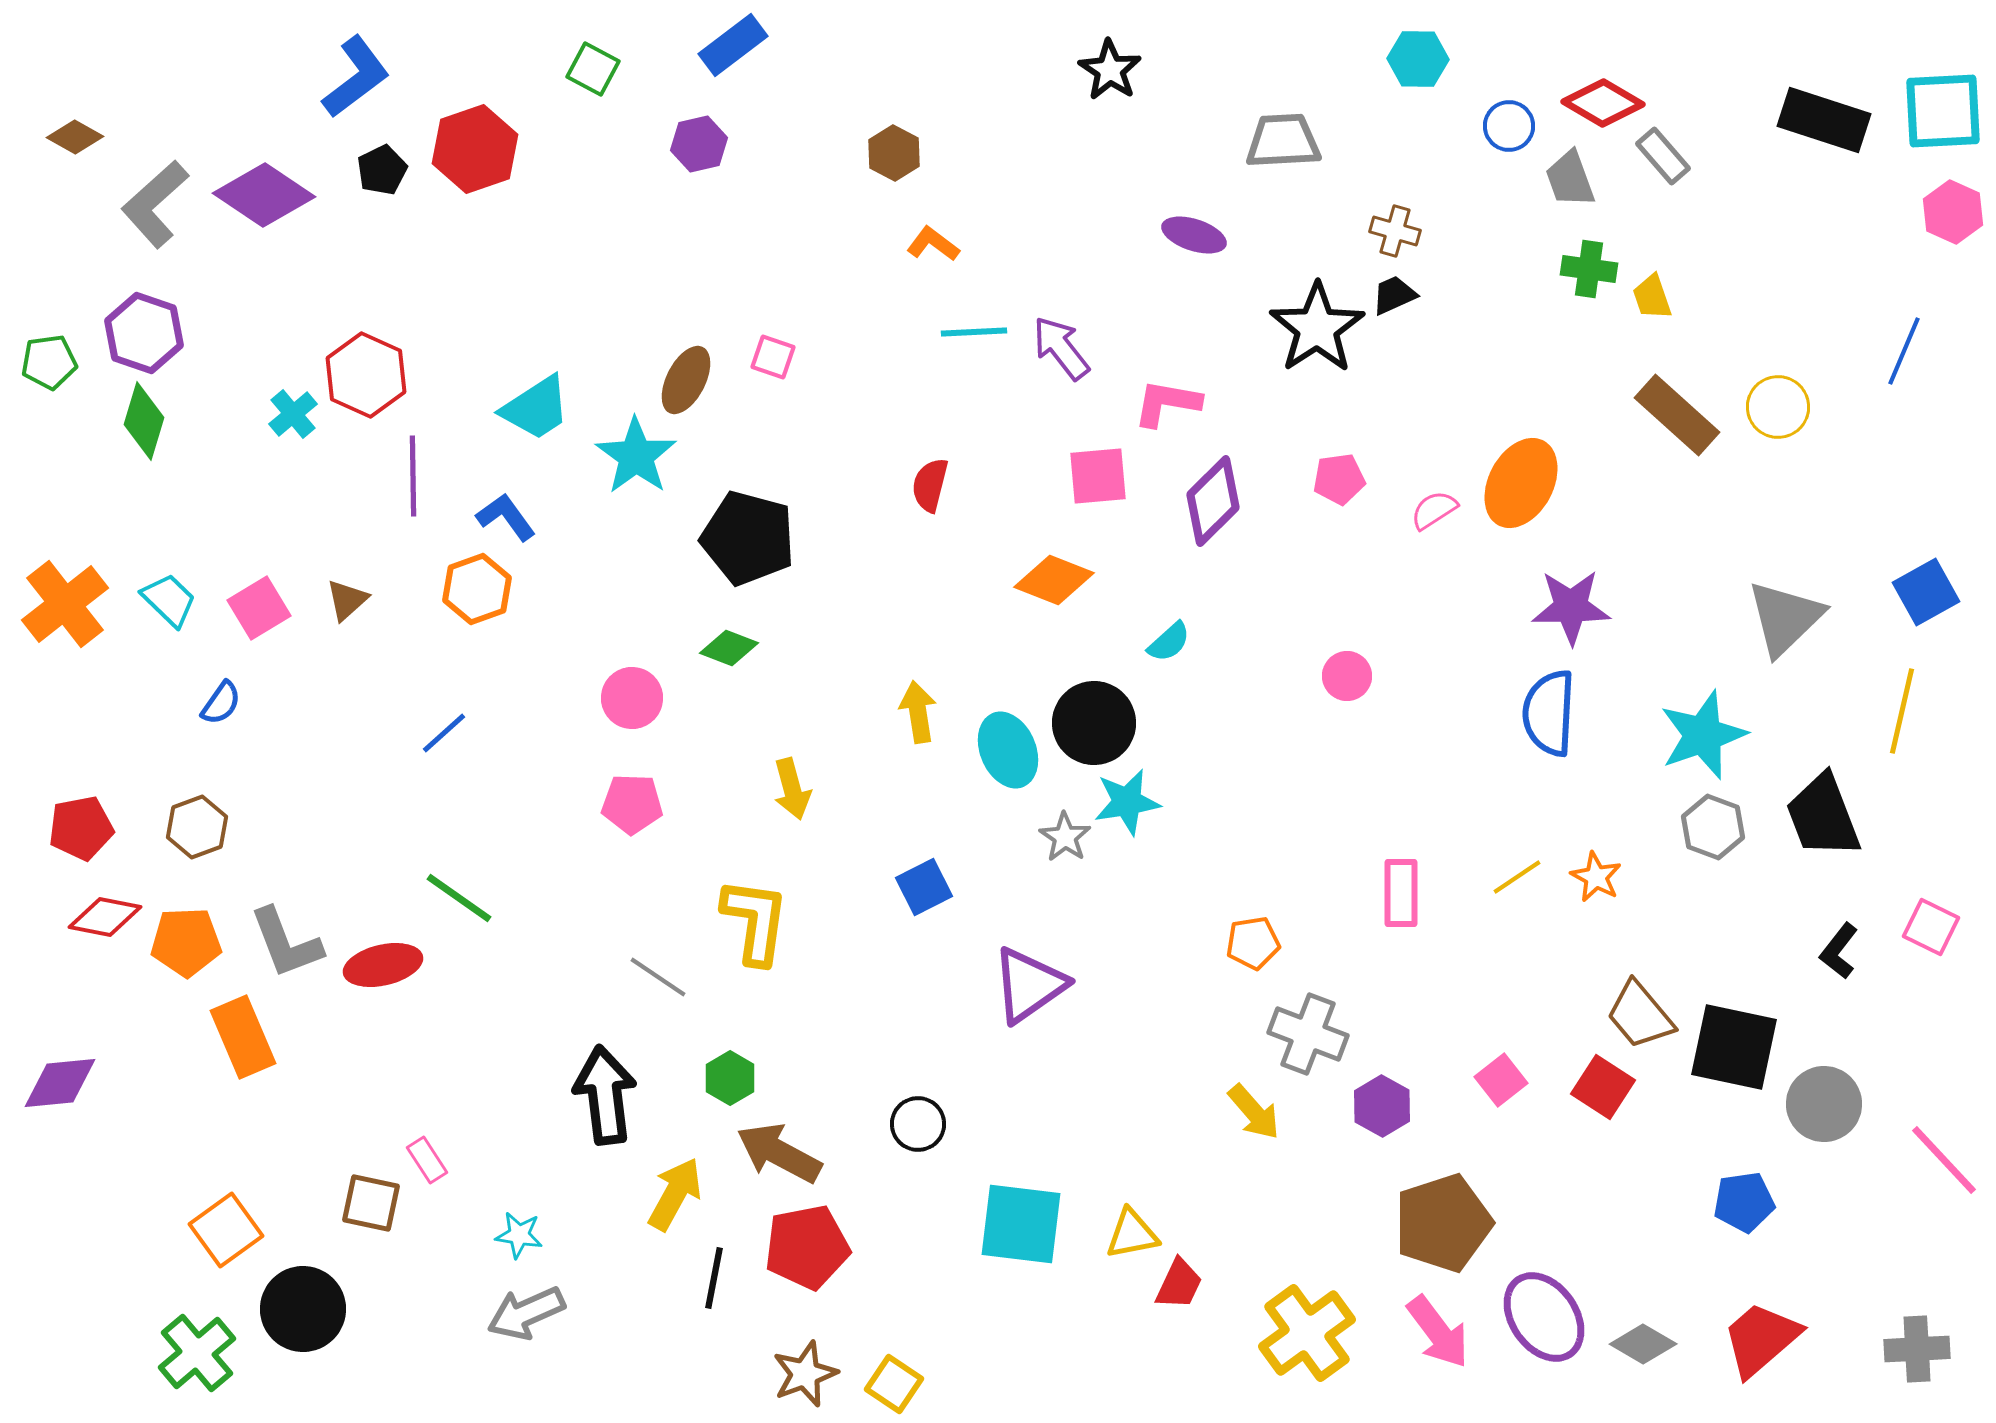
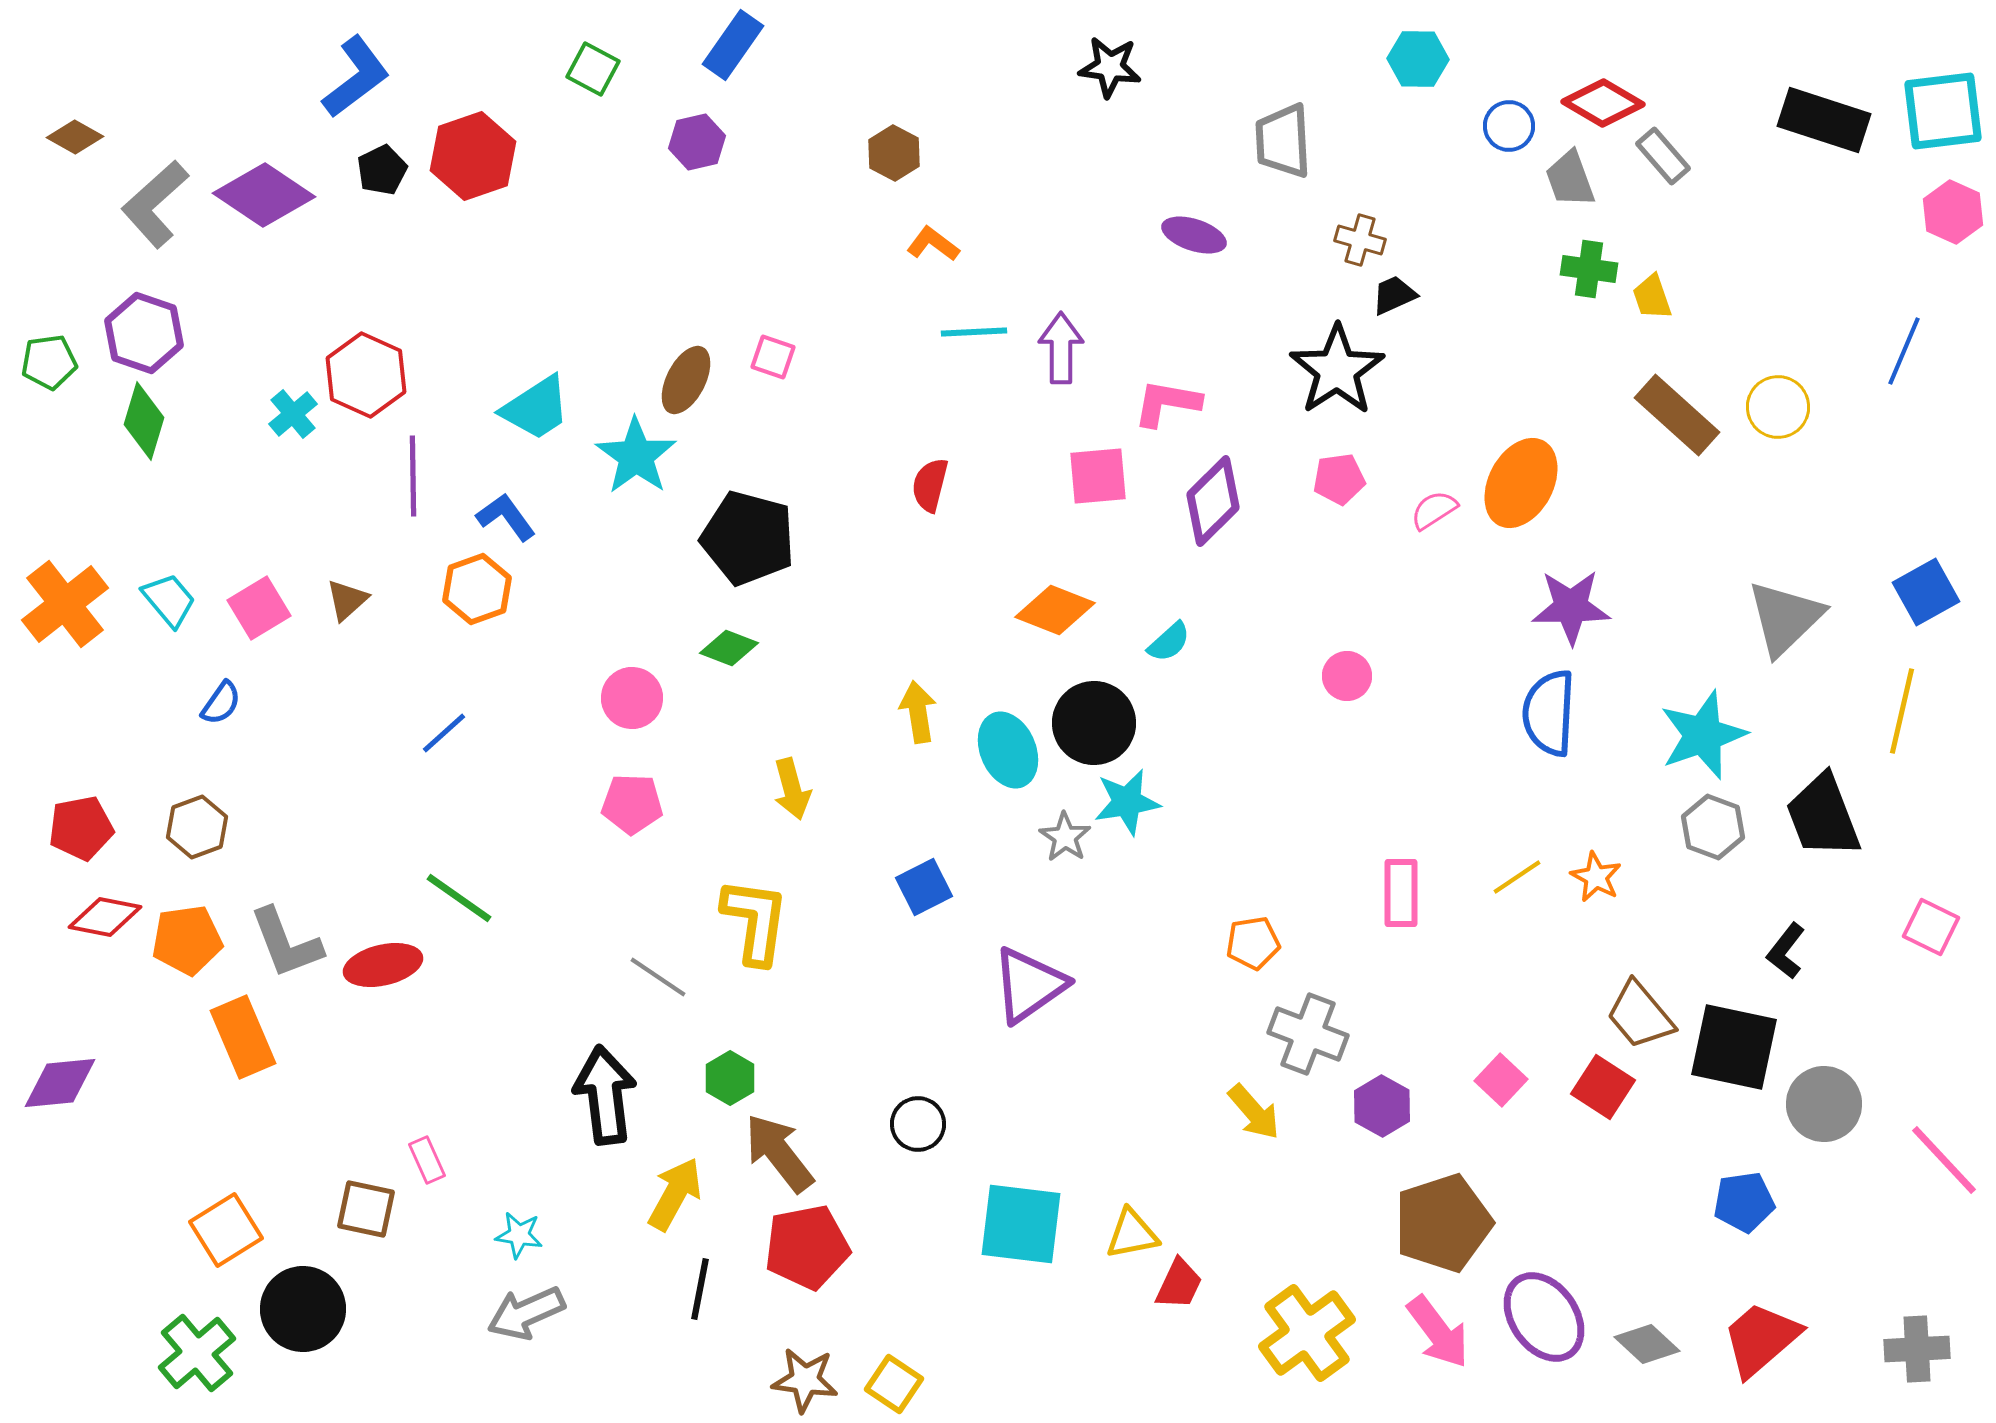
blue rectangle at (733, 45): rotated 18 degrees counterclockwise
black star at (1110, 70): moved 3 px up; rotated 26 degrees counterclockwise
cyan square at (1943, 111): rotated 4 degrees counterclockwise
gray trapezoid at (1283, 141): rotated 90 degrees counterclockwise
purple hexagon at (699, 144): moved 2 px left, 2 px up
red hexagon at (475, 149): moved 2 px left, 7 px down
brown cross at (1395, 231): moved 35 px left, 9 px down
black star at (1317, 328): moved 20 px right, 42 px down
purple arrow at (1061, 348): rotated 38 degrees clockwise
orange diamond at (1054, 580): moved 1 px right, 30 px down
cyan trapezoid at (169, 600): rotated 6 degrees clockwise
orange pentagon at (186, 942): moved 1 px right, 2 px up; rotated 6 degrees counterclockwise
black L-shape at (1839, 951): moved 53 px left
pink square at (1501, 1080): rotated 9 degrees counterclockwise
brown arrow at (779, 1153): rotated 24 degrees clockwise
pink rectangle at (427, 1160): rotated 9 degrees clockwise
brown square at (371, 1203): moved 5 px left, 6 px down
orange square at (226, 1230): rotated 4 degrees clockwise
black line at (714, 1278): moved 14 px left, 11 px down
gray diamond at (1643, 1344): moved 4 px right; rotated 12 degrees clockwise
brown star at (805, 1374): moved 6 px down; rotated 28 degrees clockwise
